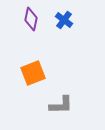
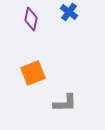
blue cross: moved 5 px right, 8 px up
gray L-shape: moved 4 px right, 2 px up
